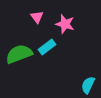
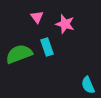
cyan rectangle: rotated 72 degrees counterclockwise
cyan semicircle: rotated 48 degrees counterclockwise
